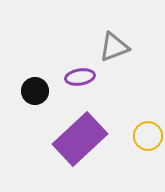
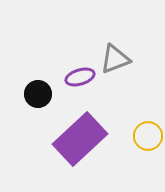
gray triangle: moved 1 px right, 12 px down
purple ellipse: rotated 8 degrees counterclockwise
black circle: moved 3 px right, 3 px down
